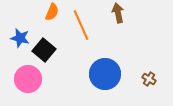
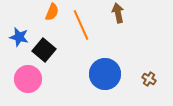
blue star: moved 1 px left, 1 px up
